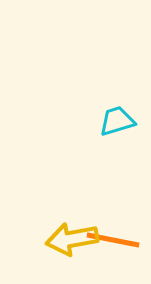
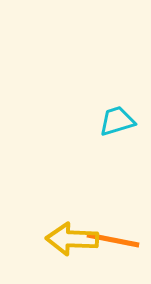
yellow arrow: rotated 12 degrees clockwise
